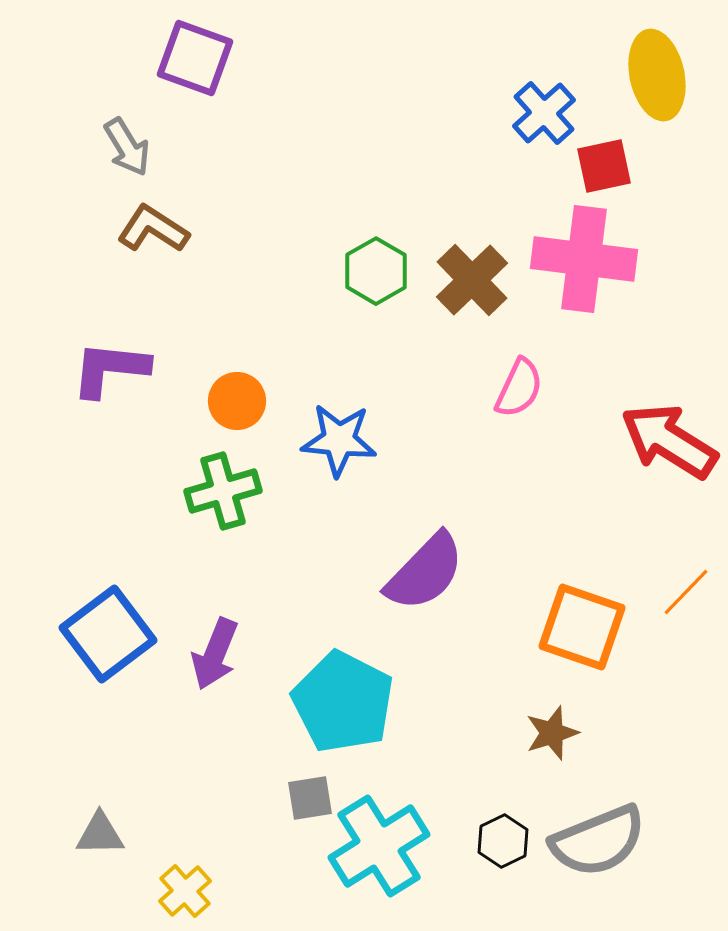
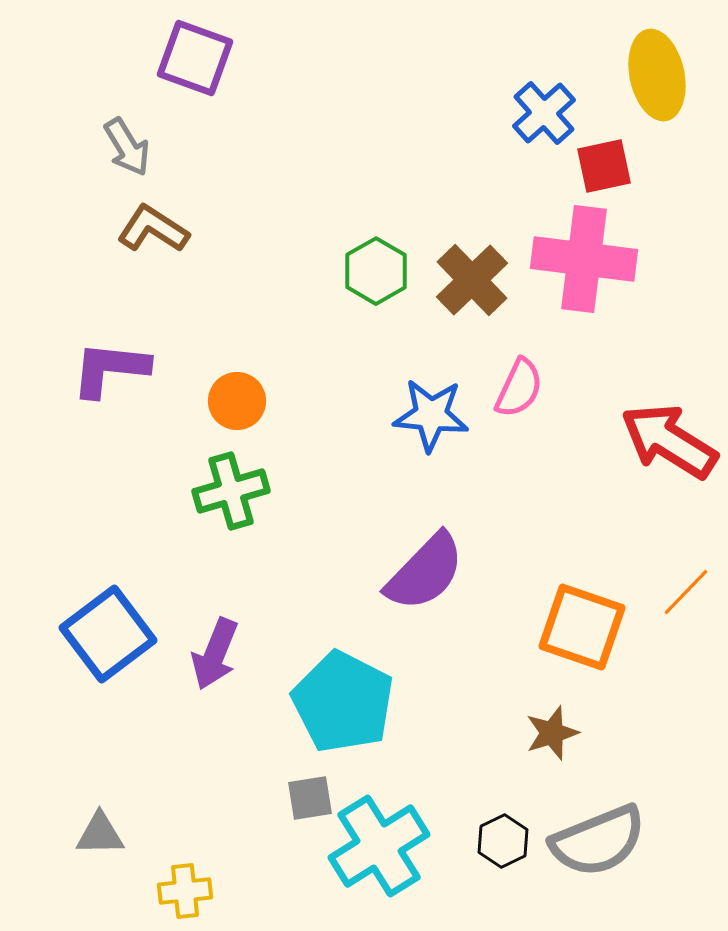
blue star: moved 92 px right, 25 px up
green cross: moved 8 px right
yellow cross: rotated 36 degrees clockwise
